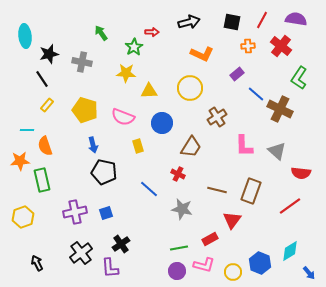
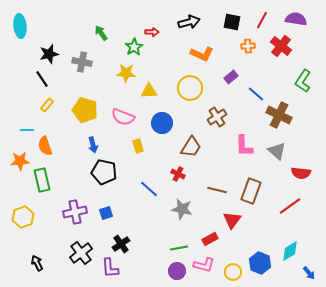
cyan ellipse at (25, 36): moved 5 px left, 10 px up
purple rectangle at (237, 74): moved 6 px left, 3 px down
green L-shape at (299, 78): moved 4 px right, 3 px down
brown cross at (280, 109): moved 1 px left, 6 px down
